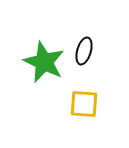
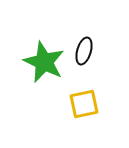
yellow square: rotated 16 degrees counterclockwise
